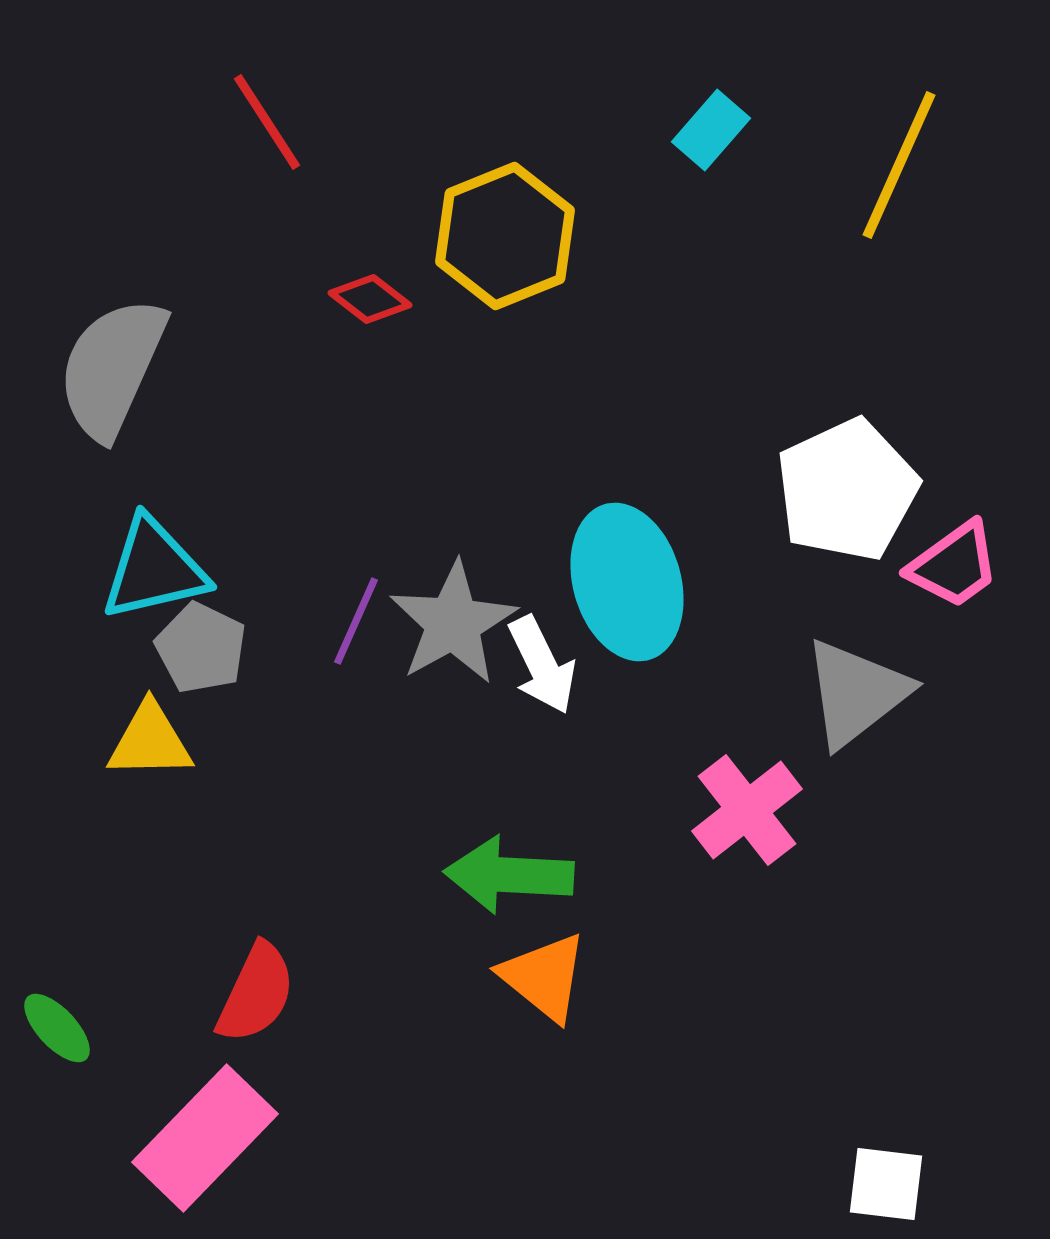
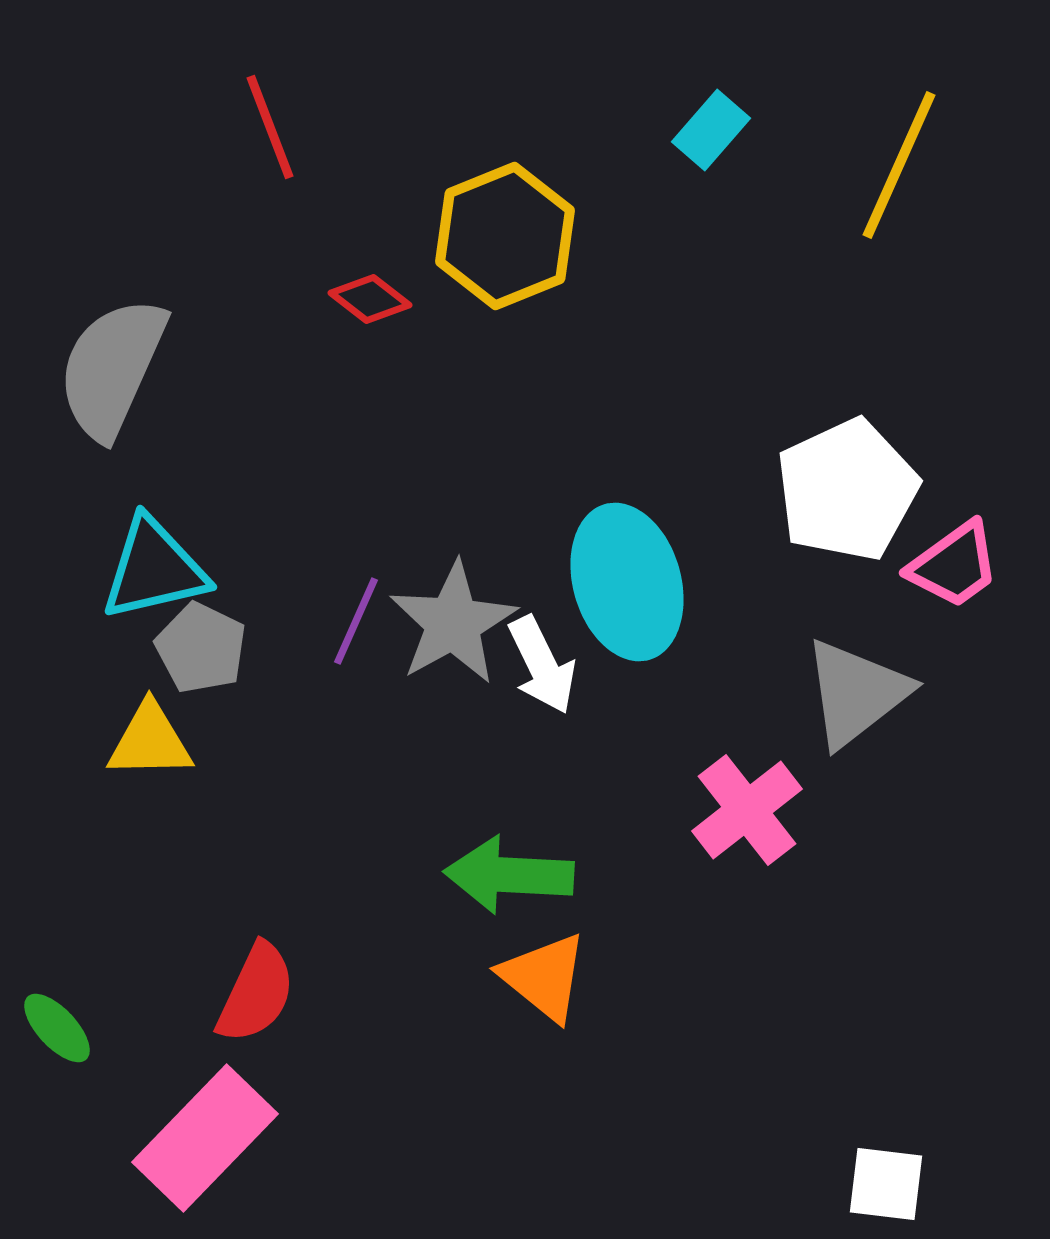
red line: moved 3 px right, 5 px down; rotated 12 degrees clockwise
